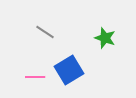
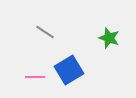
green star: moved 4 px right
